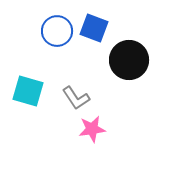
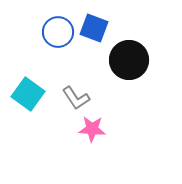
blue circle: moved 1 px right, 1 px down
cyan square: moved 3 px down; rotated 20 degrees clockwise
pink star: rotated 12 degrees clockwise
